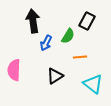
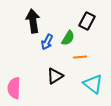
green semicircle: moved 2 px down
blue arrow: moved 1 px right, 1 px up
pink semicircle: moved 18 px down
